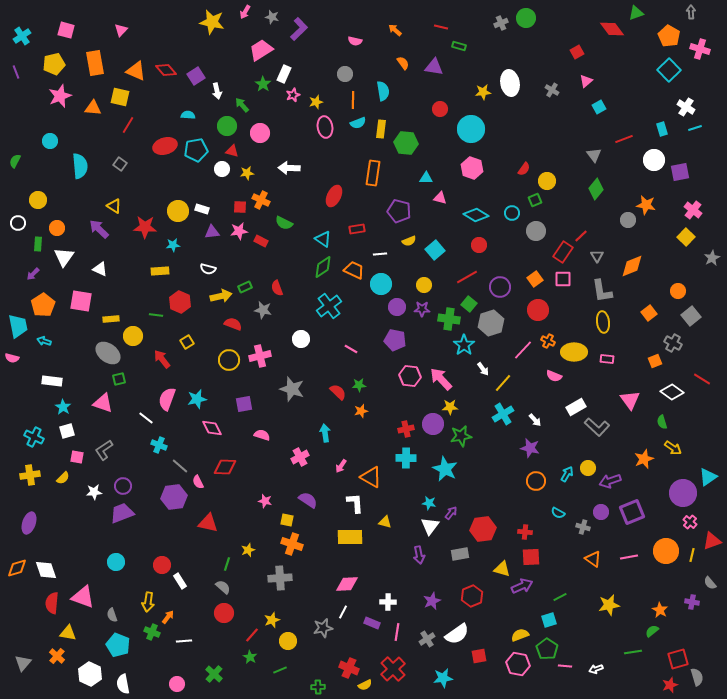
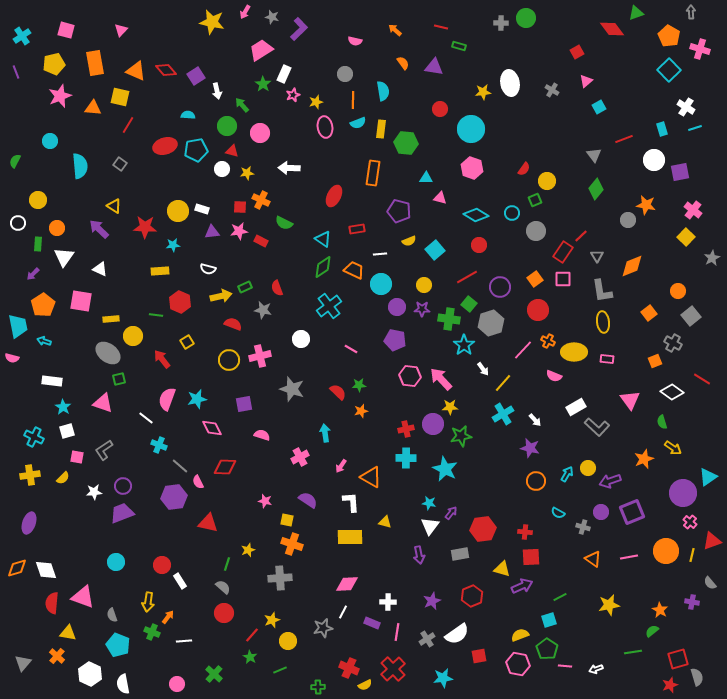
gray cross at (501, 23): rotated 24 degrees clockwise
white L-shape at (355, 503): moved 4 px left, 1 px up
